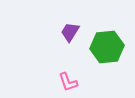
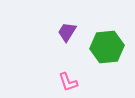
purple trapezoid: moved 3 px left
